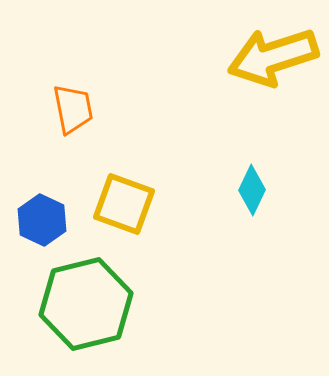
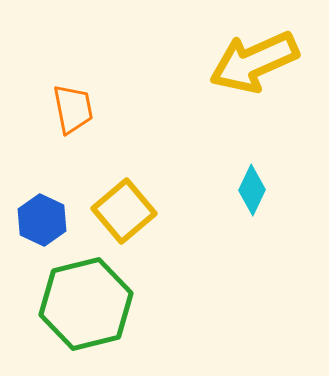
yellow arrow: moved 19 px left, 5 px down; rotated 6 degrees counterclockwise
yellow square: moved 7 px down; rotated 30 degrees clockwise
